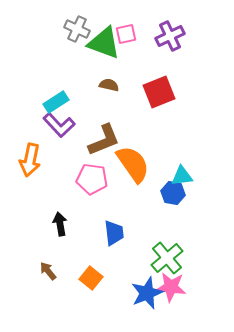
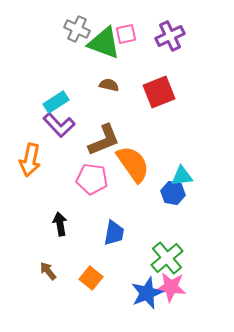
blue trapezoid: rotated 16 degrees clockwise
